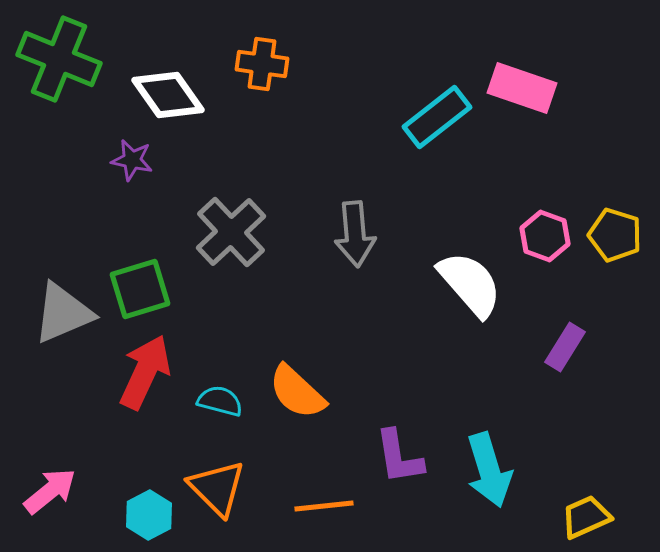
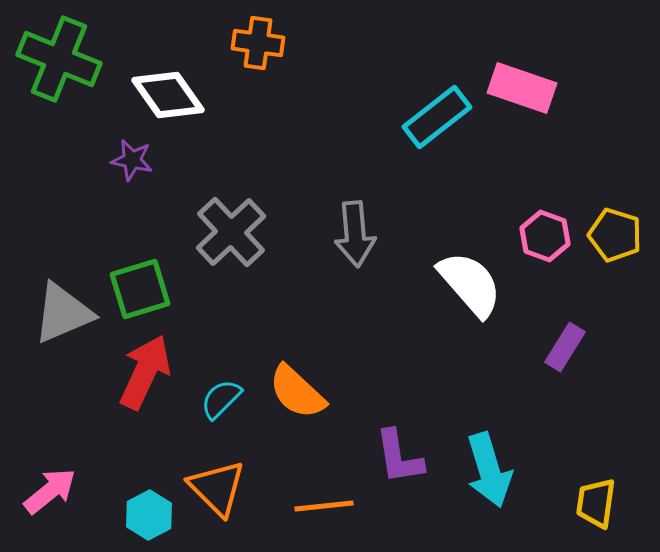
orange cross: moved 4 px left, 21 px up
cyan semicircle: moved 1 px right, 2 px up; rotated 60 degrees counterclockwise
yellow trapezoid: moved 10 px right, 14 px up; rotated 58 degrees counterclockwise
